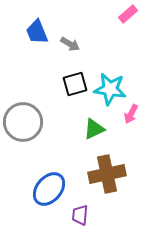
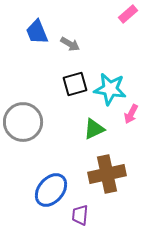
blue ellipse: moved 2 px right, 1 px down
